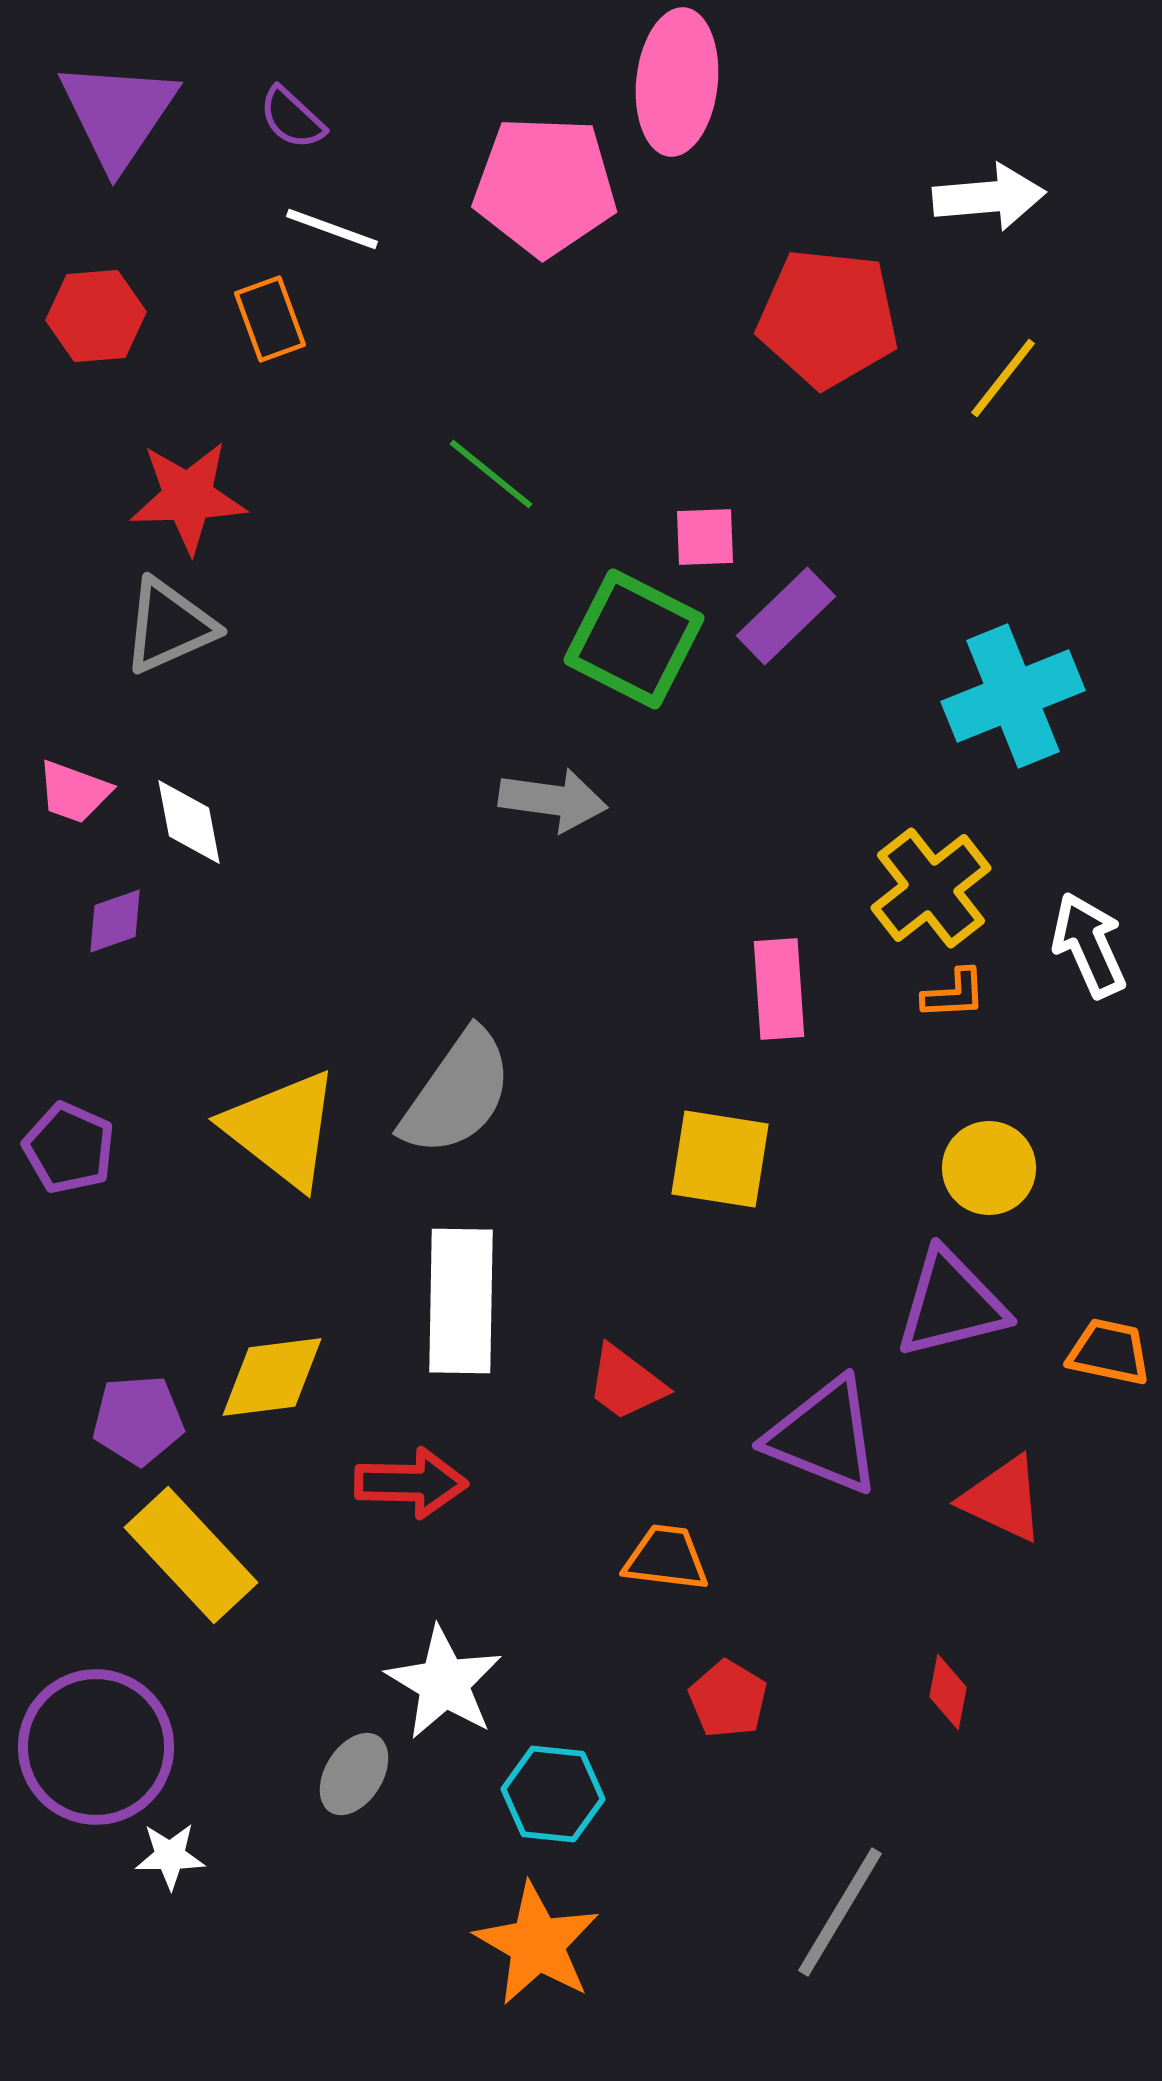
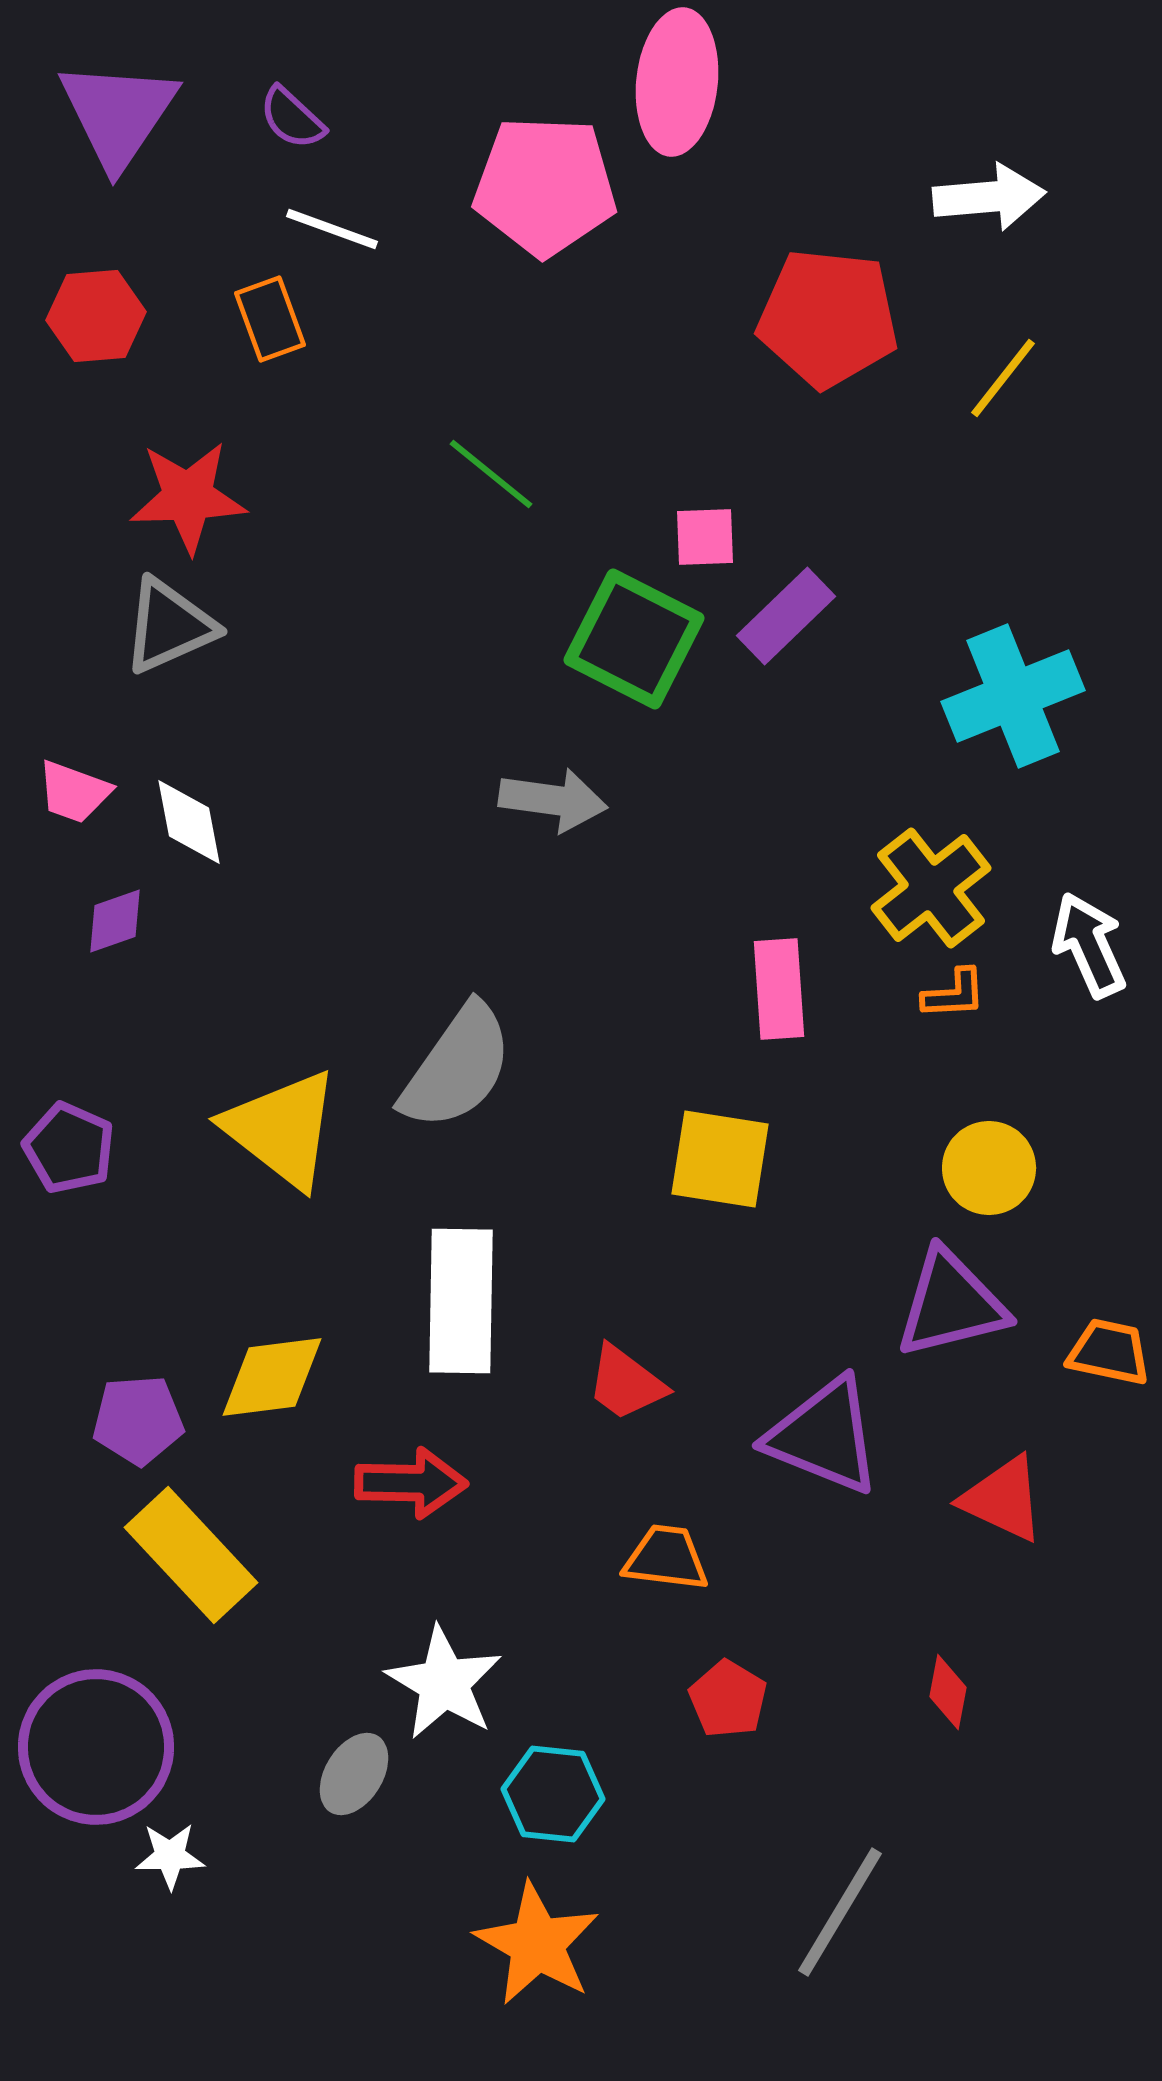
gray semicircle at (457, 1093): moved 26 px up
